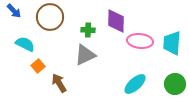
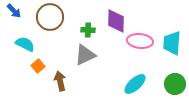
brown arrow: moved 1 px right, 2 px up; rotated 18 degrees clockwise
